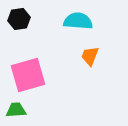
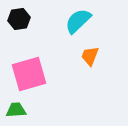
cyan semicircle: rotated 48 degrees counterclockwise
pink square: moved 1 px right, 1 px up
